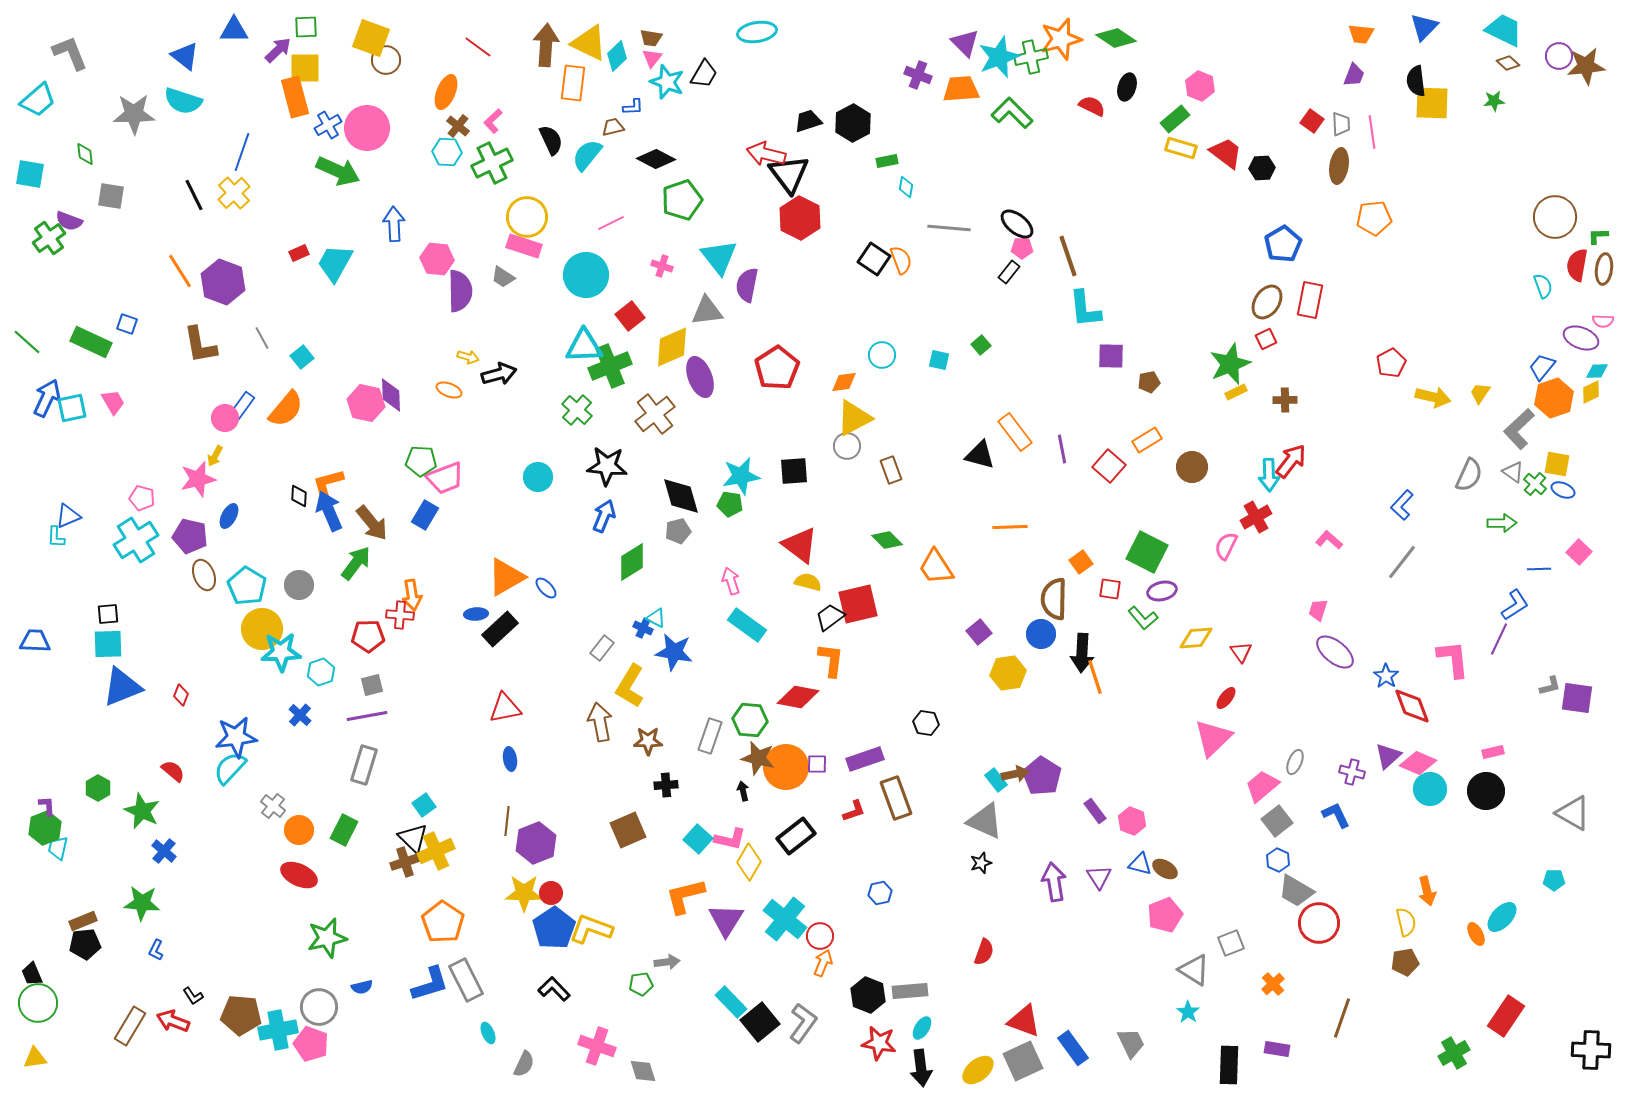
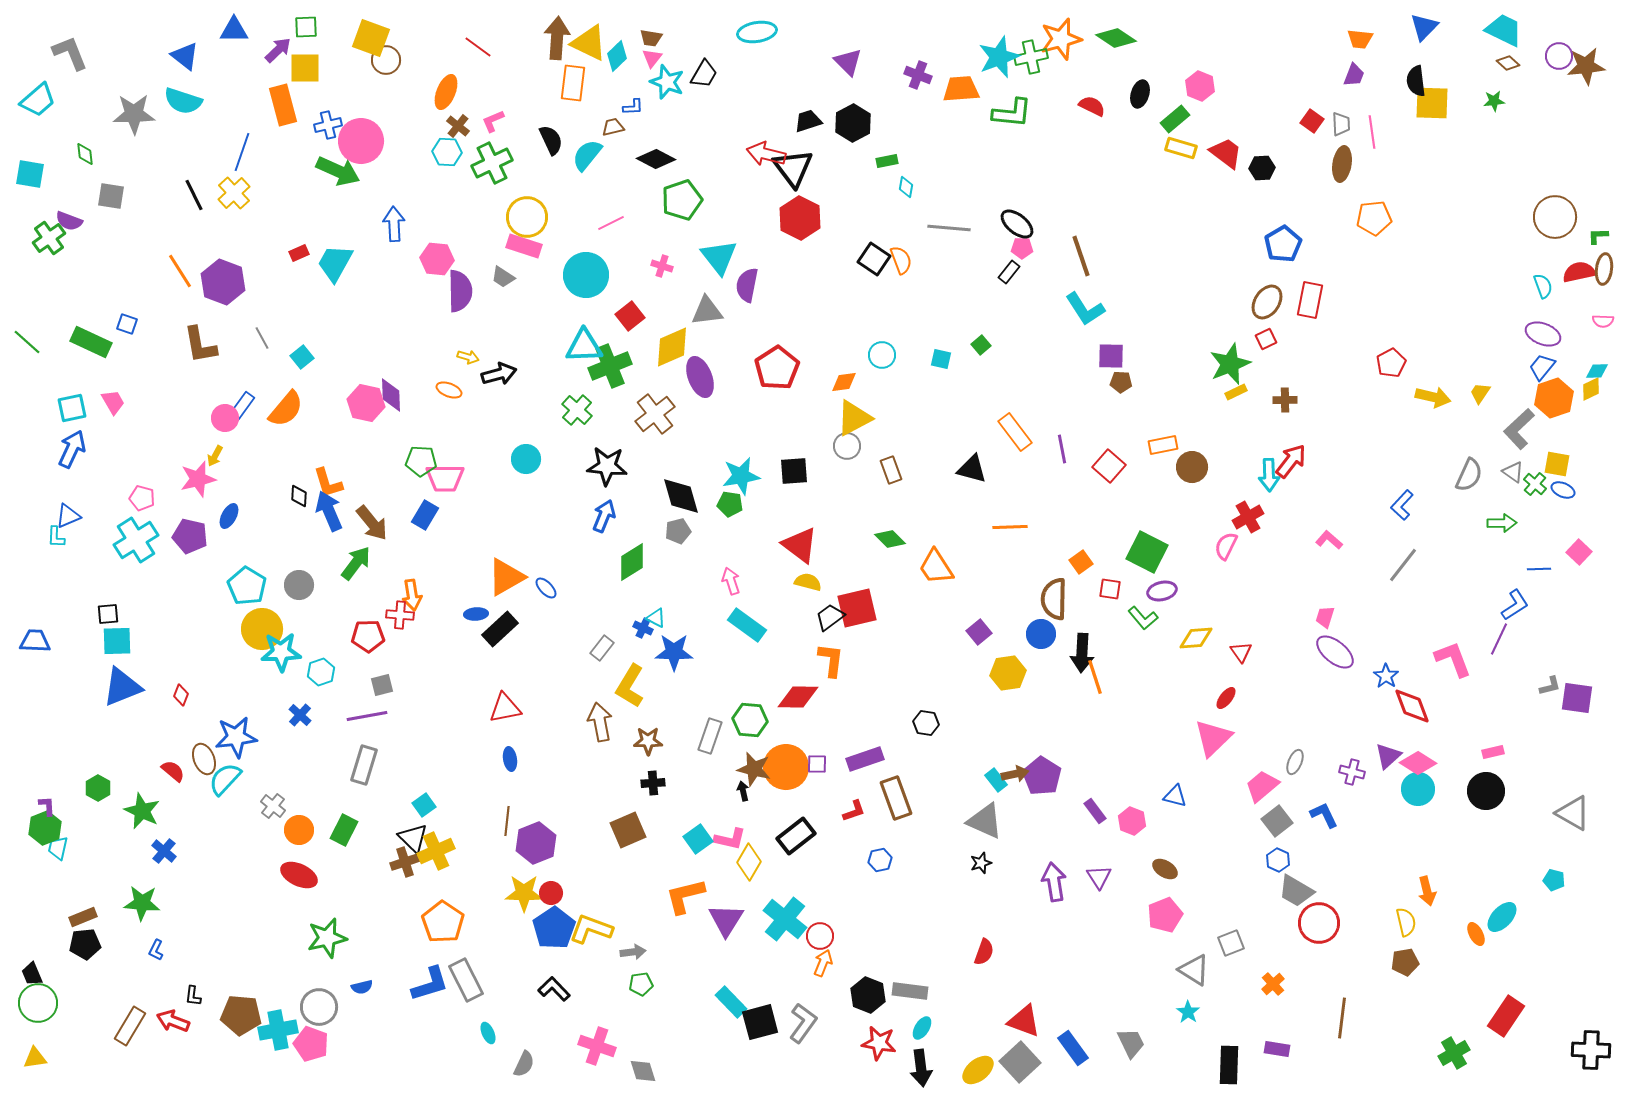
orange trapezoid at (1361, 34): moved 1 px left, 5 px down
purple triangle at (965, 43): moved 117 px left, 19 px down
brown arrow at (546, 45): moved 11 px right, 7 px up
black ellipse at (1127, 87): moved 13 px right, 7 px down
orange rectangle at (295, 97): moved 12 px left, 8 px down
green L-shape at (1012, 113): rotated 141 degrees clockwise
pink L-shape at (493, 121): rotated 20 degrees clockwise
blue cross at (328, 125): rotated 16 degrees clockwise
pink circle at (367, 128): moved 6 px left, 13 px down
brown ellipse at (1339, 166): moved 3 px right, 2 px up
black triangle at (789, 174): moved 4 px right, 6 px up
brown line at (1068, 256): moved 13 px right
red semicircle at (1577, 265): moved 2 px right, 7 px down; rotated 68 degrees clockwise
cyan L-shape at (1085, 309): rotated 27 degrees counterclockwise
purple ellipse at (1581, 338): moved 38 px left, 4 px up
cyan square at (939, 360): moved 2 px right, 1 px up
brown pentagon at (1149, 382): moved 28 px left; rotated 15 degrees clockwise
yellow diamond at (1591, 392): moved 3 px up
blue arrow at (47, 398): moved 25 px right, 51 px down
orange rectangle at (1147, 440): moved 16 px right, 5 px down; rotated 20 degrees clockwise
black triangle at (980, 455): moved 8 px left, 14 px down
cyan circle at (538, 477): moved 12 px left, 18 px up
pink trapezoid at (445, 478): rotated 21 degrees clockwise
orange L-shape at (328, 483): rotated 92 degrees counterclockwise
red cross at (1256, 517): moved 8 px left
green diamond at (887, 540): moved 3 px right, 1 px up
gray line at (1402, 562): moved 1 px right, 3 px down
brown ellipse at (204, 575): moved 184 px down
red square at (858, 604): moved 1 px left, 4 px down
pink trapezoid at (1318, 610): moved 7 px right, 7 px down
cyan square at (108, 644): moved 9 px right, 3 px up
blue star at (674, 652): rotated 9 degrees counterclockwise
pink L-shape at (1453, 659): rotated 15 degrees counterclockwise
gray square at (372, 685): moved 10 px right
red diamond at (798, 697): rotated 9 degrees counterclockwise
brown star at (758, 758): moved 4 px left, 11 px down
pink diamond at (1418, 763): rotated 9 degrees clockwise
cyan semicircle at (230, 768): moved 5 px left, 11 px down
black cross at (666, 785): moved 13 px left, 2 px up
cyan circle at (1430, 789): moved 12 px left
blue L-shape at (1336, 815): moved 12 px left
cyan square at (698, 839): rotated 12 degrees clockwise
blue triangle at (1140, 864): moved 35 px right, 68 px up
cyan pentagon at (1554, 880): rotated 15 degrees clockwise
blue hexagon at (880, 893): moved 33 px up
brown rectangle at (83, 921): moved 4 px up
gray arrow at (667, 962): moved 34 px left, 10 px up
gray rectangle at (910, 991): rotated 12 degrees clockwise
black L-shape at (193, 996): rotated 40 degrees clockwise
brown line at (1342, 1018): rotated 12 degrees counterclockwise
black square at (760, 1022): rotated 24 degrees clockwise
gray square at (1023, 1061): moved 3 px left, 1 px down; rotated 18 degrees counterclockwise
